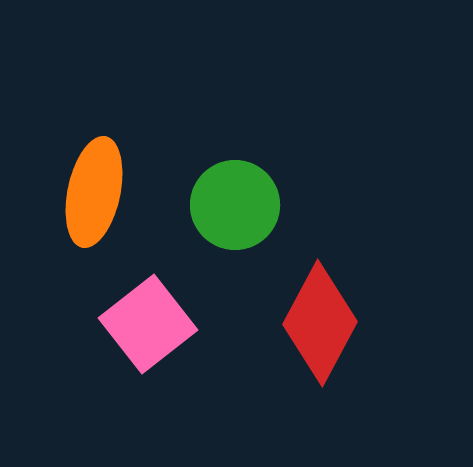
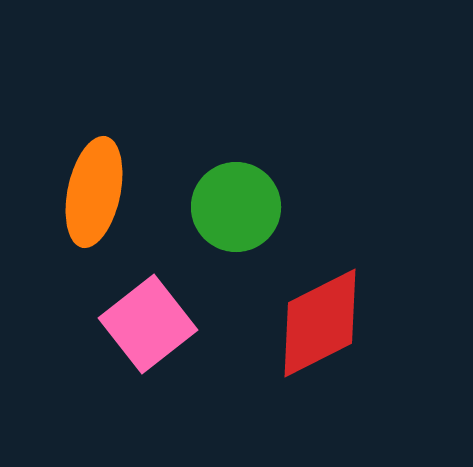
green circle: moved 1 px right, 2 px down
red diamond: rotated 35 degrees clockwise
